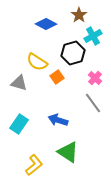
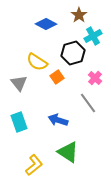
gray triangle: rotated 36 degrees clockwise
gray line: moved 5 px left
cyan rectangle: moved 2 px up; rotated 54 degrees counterclockwise
